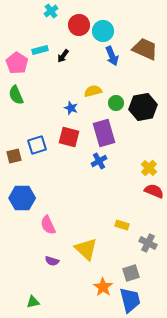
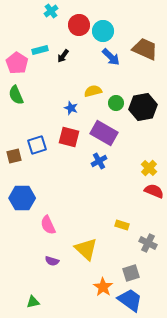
blue arrow: moved 1 px left, 1 px down; rotated 24 degrees counterclockwise
purple rectangle: rotated 44 degrees counterclockwise
blue trapezoid: rotated 40 degrees counterclockwise
